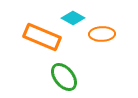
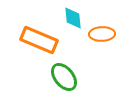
cyan diamond: rotated 55 degrees clockwise
orange rectangle: moved 3 px left, 3 px down
